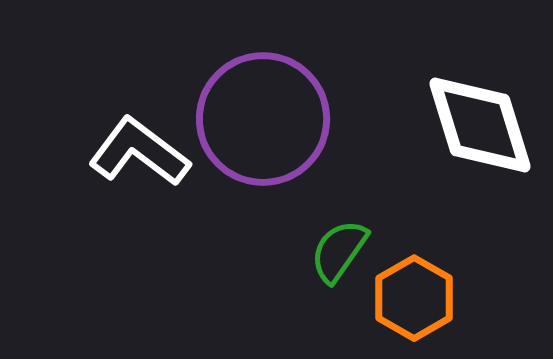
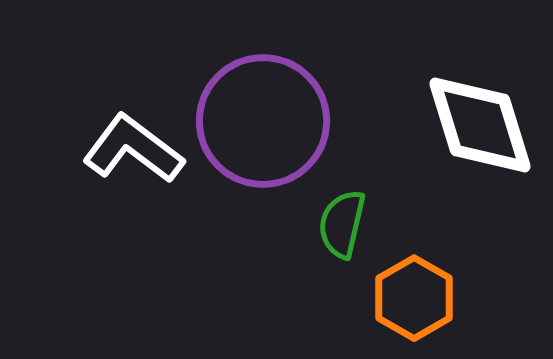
purple circle: moved 2 px down
white L-shape: moved 6 px left, 3 px up
green semicircle: moved 3 px right, 27 px up; rotated 22 degrees counterclockwise
